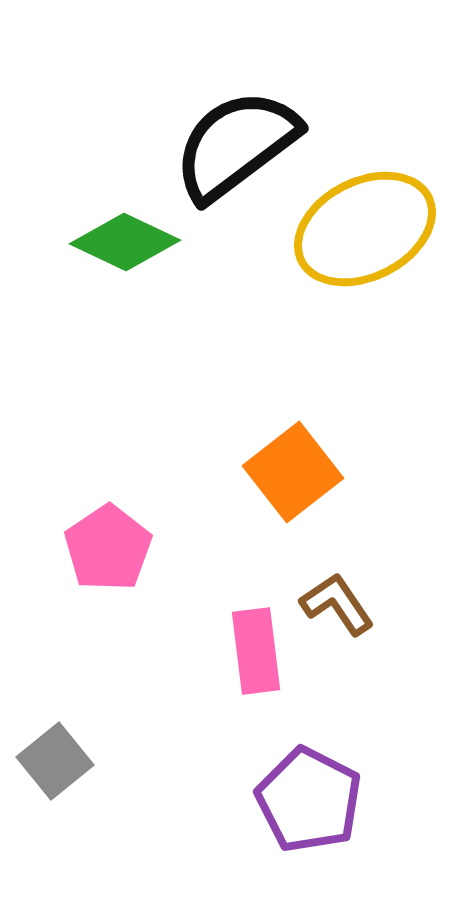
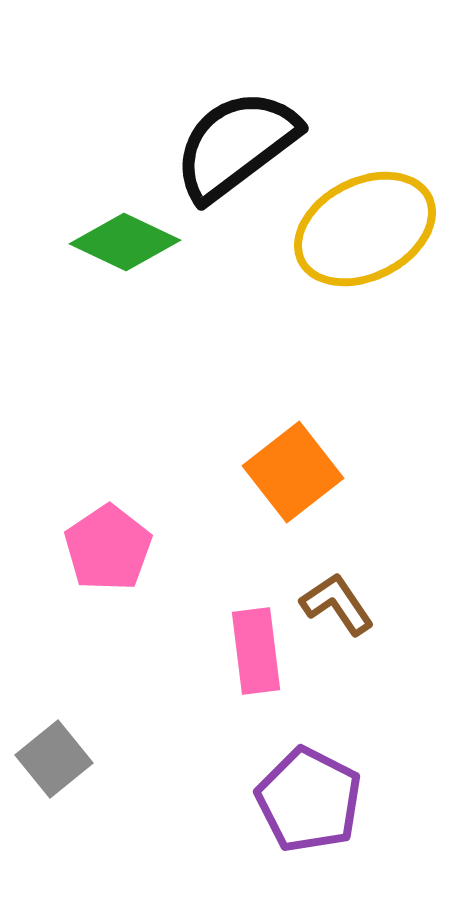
gray square: moved 1 px left, 2 px up
